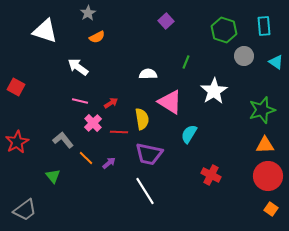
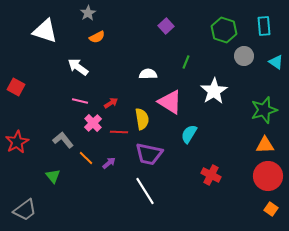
purple square: moved 5 px down
green star: moved 2 px right
